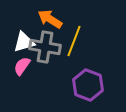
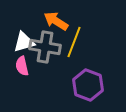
orange arrow: moved 6 px right, 2 px down
yellow line: moved 1 px down
pink semicircle: rotated 48 degrees counterclockwise
